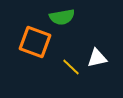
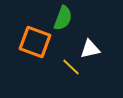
green semicircle: moved 1 px right, 1 px down; rotated 60 degrees counterclockwise
white triangle: moved 7 px left, 9 px up
